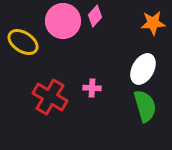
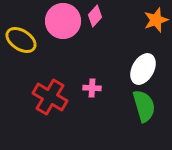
orange star: moved 3 px right, 3 px up; rotated 15 degrees counterclockwise
yellow ellipse: moved 2 px left, 2 px up
green semicircle: moved 1 px left
